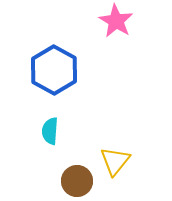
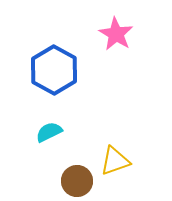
pink star: moved 13 px down
cyan semicircle: moved 1 px left, 1 px down; rotated 60 degrees clockwise
yellow triangle: rotated 32 degrees clockwise
